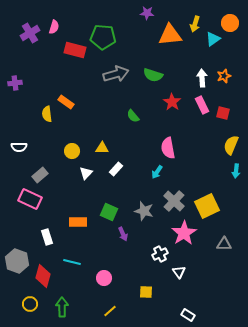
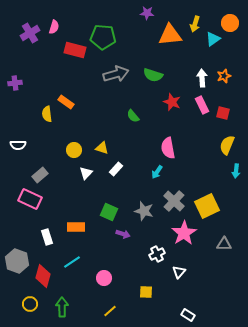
red star at (172, 102): rotated 12 degrees counterclockwise
yellow semicircle at (231, 145): moved 4 px left
white semicircle at (19, 147): moved 1 px left, 2 px up
yellow triangle at (102, 148): rotated 16 degrees clockwise
yellow circle at (72, 151): moved 2 px right, 1 px up
orange rectangle at (78, 222): moved 2 px left, 5 px down
purple arrow at (123, 234): rotated 48 degrees counterclockwise
white cross at (160, 254): moved 3 px left
cyan line at (72, 262): rotated 48 degrees counterclockwise
white triangle at (179, 272): rotated 16 degrees clockwise
